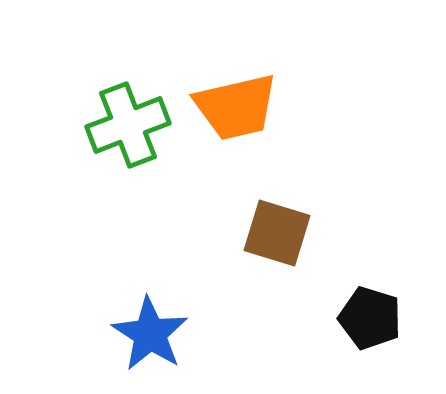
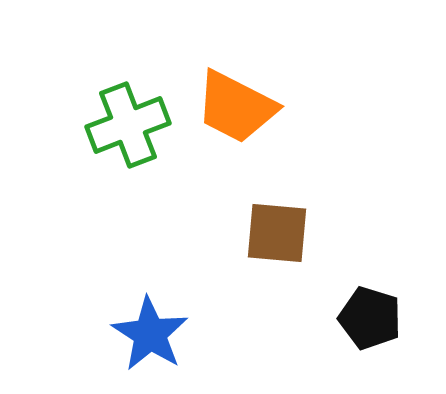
orange trapezoid: rotated 40 degrees clockwise
brown square: rotated 12 degrees counterclockwise
